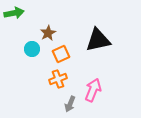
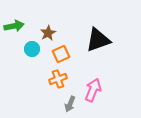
green arrow: moved 13 px down
black triangle: rotated 8 degrees counterclockwise
